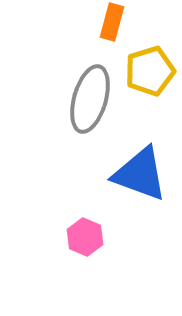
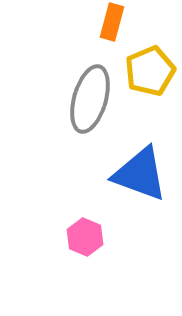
yellow pentagon: rotated 6 degrees counterclockwise
